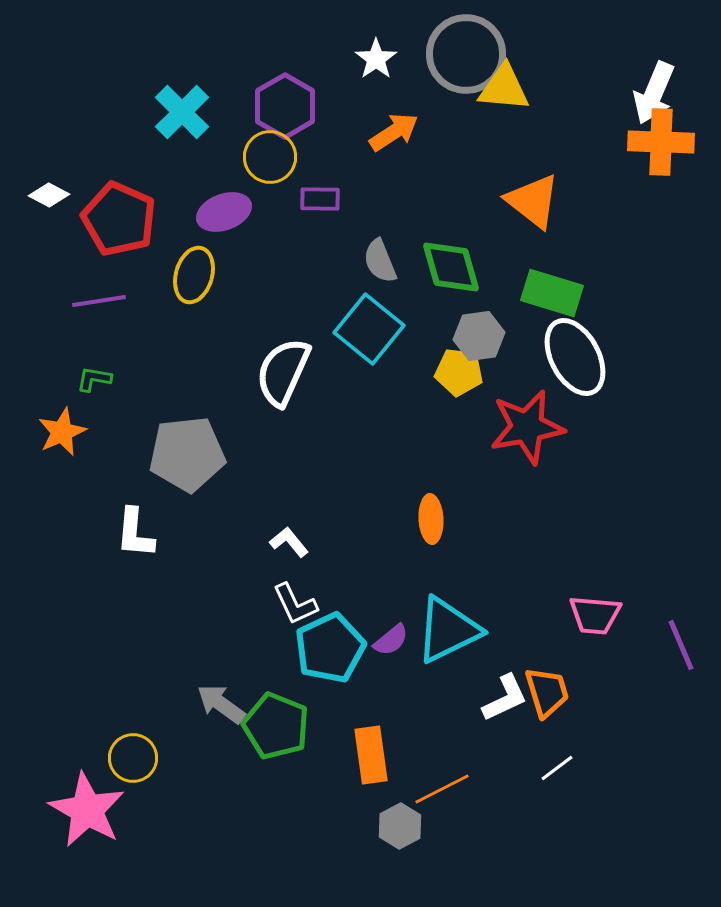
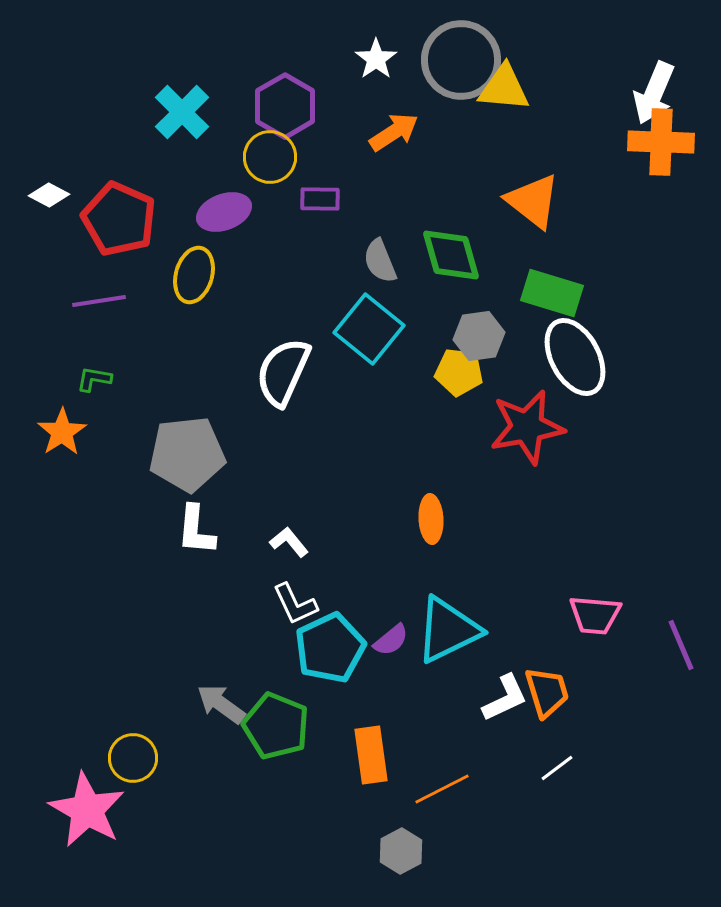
gray circle at (466, 54): moved 5 px left, 6 px down
green diamond at (451, 267): moved 12 px up
orange star at (62, 432): rotated 9 degrees counterclockwise
white L-shape at (135, 533): moved 61 px right, 3 px up
gray hexagon at (400, 826): moved 1 px right, 25 px down
